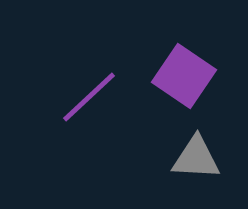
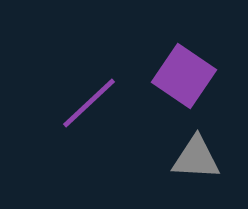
purple line: moved 6 px down
